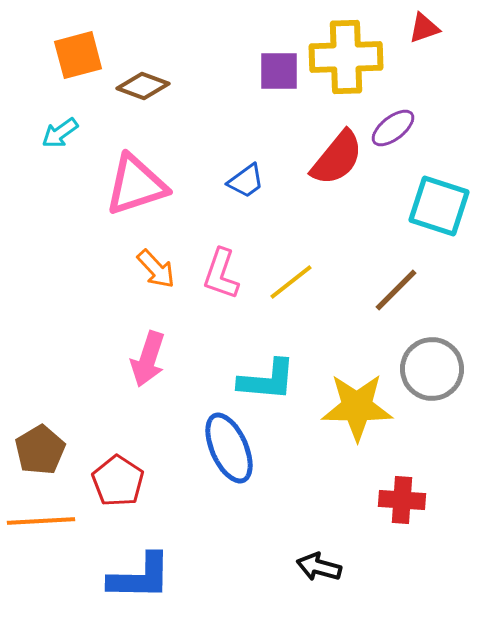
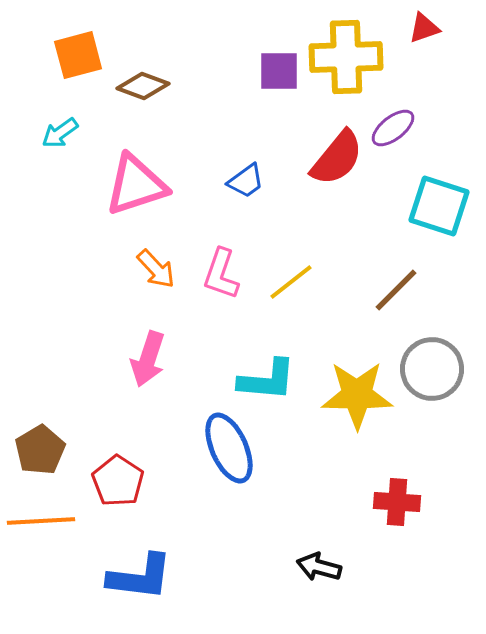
yellow star: moved 12 px up
red cross: moved 5 px left, 2 px down
blue L-shape: rotated 6 degrees clockwise
